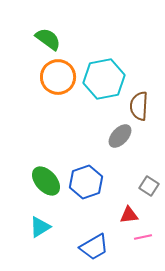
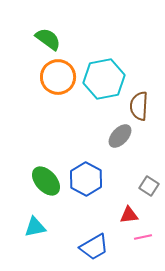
blue hexagon: moved 3 px up; rotated 12 degrees counterclockwise
cyan triangle: moved 5 px left; rotated 20 degrees clockwise
